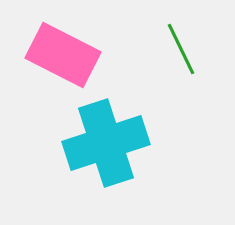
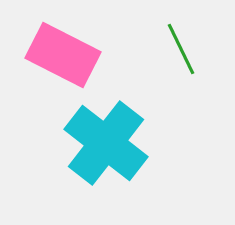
cyan cross: rotated 34 degrees counterclockwise
